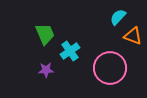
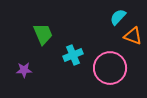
green trapezoid: moved 2 px left
cyan cross: moved 3 px right, 4 px down; rotated 12 degrees clockwise
purple star: moved 22 px left
